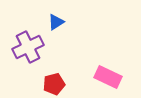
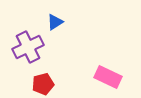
blue triangle: moved 1 px left
red pentagon: moved 11 px left
